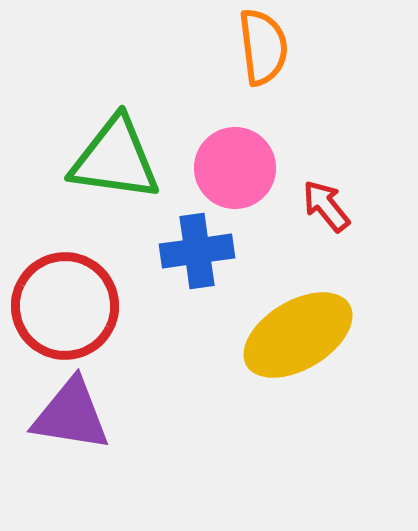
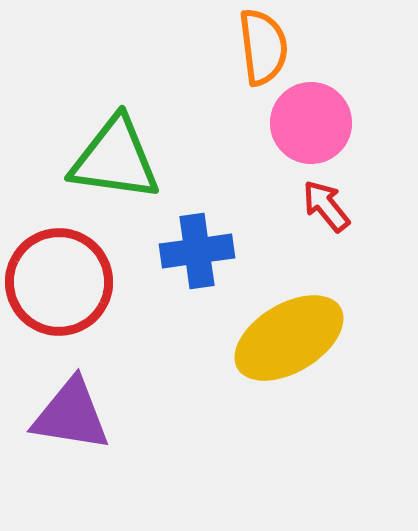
pink circle: moved 76 px right, 45 px up
red circle: moved 6 px left, 24 px up
yellow ellipse: moved 9 px left, 3 px down
